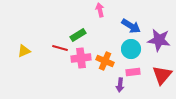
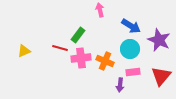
green rectangle: rotated 21 degrees counterclockwise
purple star: rotated 15 degrees clockwise
cyan circle: moved 1 px left
red triangle: moved 1 px left, 1 px down
